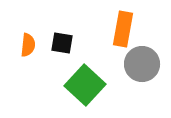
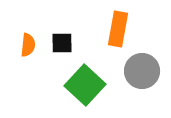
orange rectangle: moved 5 px left
black square: rotated 10 degrees counterclockwise
gray circle: moved 7 px down
